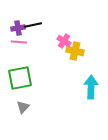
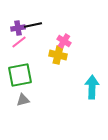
pink line: rotated 42 degrees counterclockwise
yellow cross: moved 17 px left, 4 px down
green square: moved 3 px up
cyan arrow: moved 1 px right
gray triangle: moved 7 px up; rotated 32 degrees clockwise
